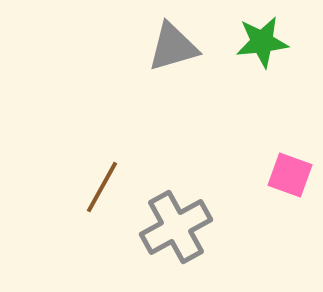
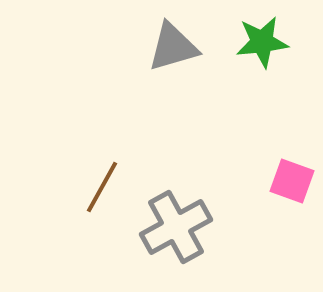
pink square: moved 2 px right, 6 px down
